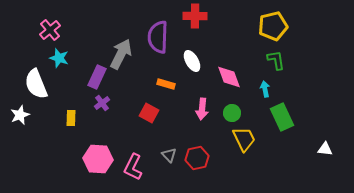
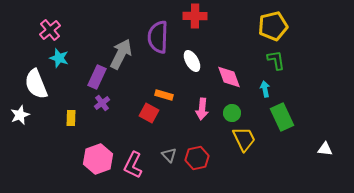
orange rectangle: moved 2 px left, 11 px down
pink hexagon: rotated 24 degrees counterclockwise
pink L-shape: moved 2 px up
